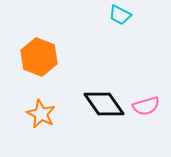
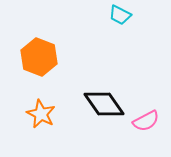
pink semicircle: moved 15 px down; rotated 12 degrees counterclockwise
